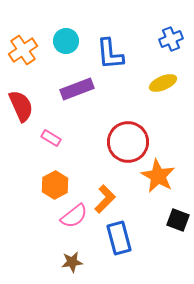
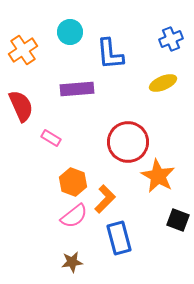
cyan circle: moved 4 px right, 9 px up
purple rectangle: rotated 16 degrees clockwise
orange hexagon: moved 18 px right, 3 px up; rotated 12 degrees counterclockwise
